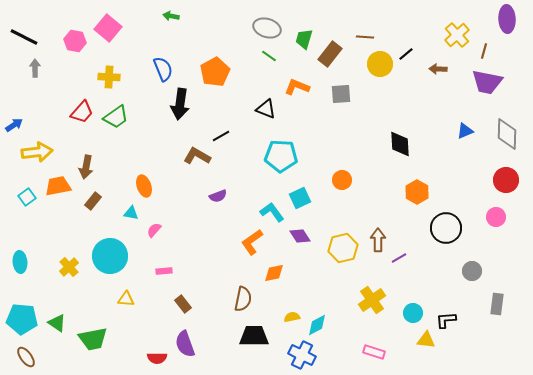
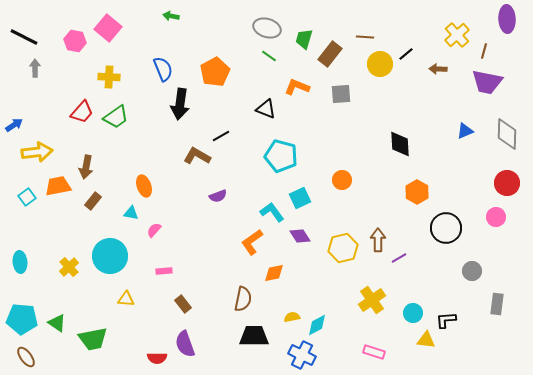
cyan pentagon at (281, 156): rotated 12 degrees clockwise
red circle at (506, 180): moved 1 px right, 3 px down
